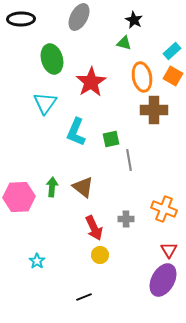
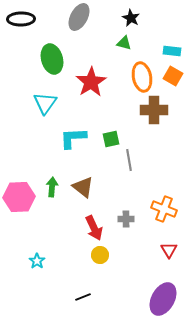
black star: moved 3 px left, 2 px up
cyan rectangle: rotated 48 degrees clockwise
cyan L-shape: moved 3 px left, 6 px down; rotated 64 degrees clockwise
purple ellipse: moved 19 px down
black line: moved 1 px left
